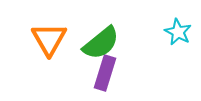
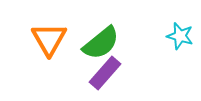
cyan star: moved 2 px right, 4 px down; rotated 12 degrees counterclockwise
purple rectangle: rotated 24 degrees clockwise
